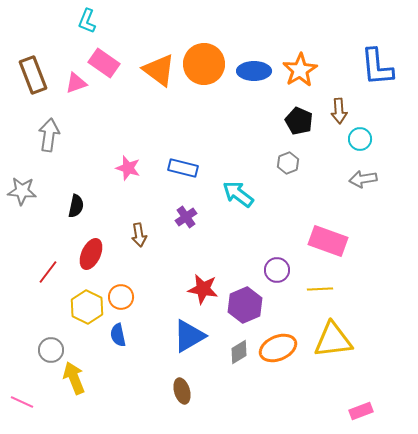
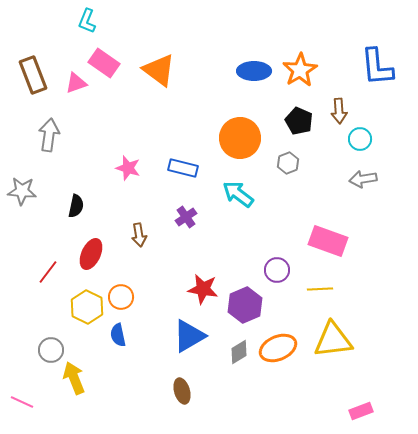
orange circle at (204, 64): moved 36 px right, 74 px down
